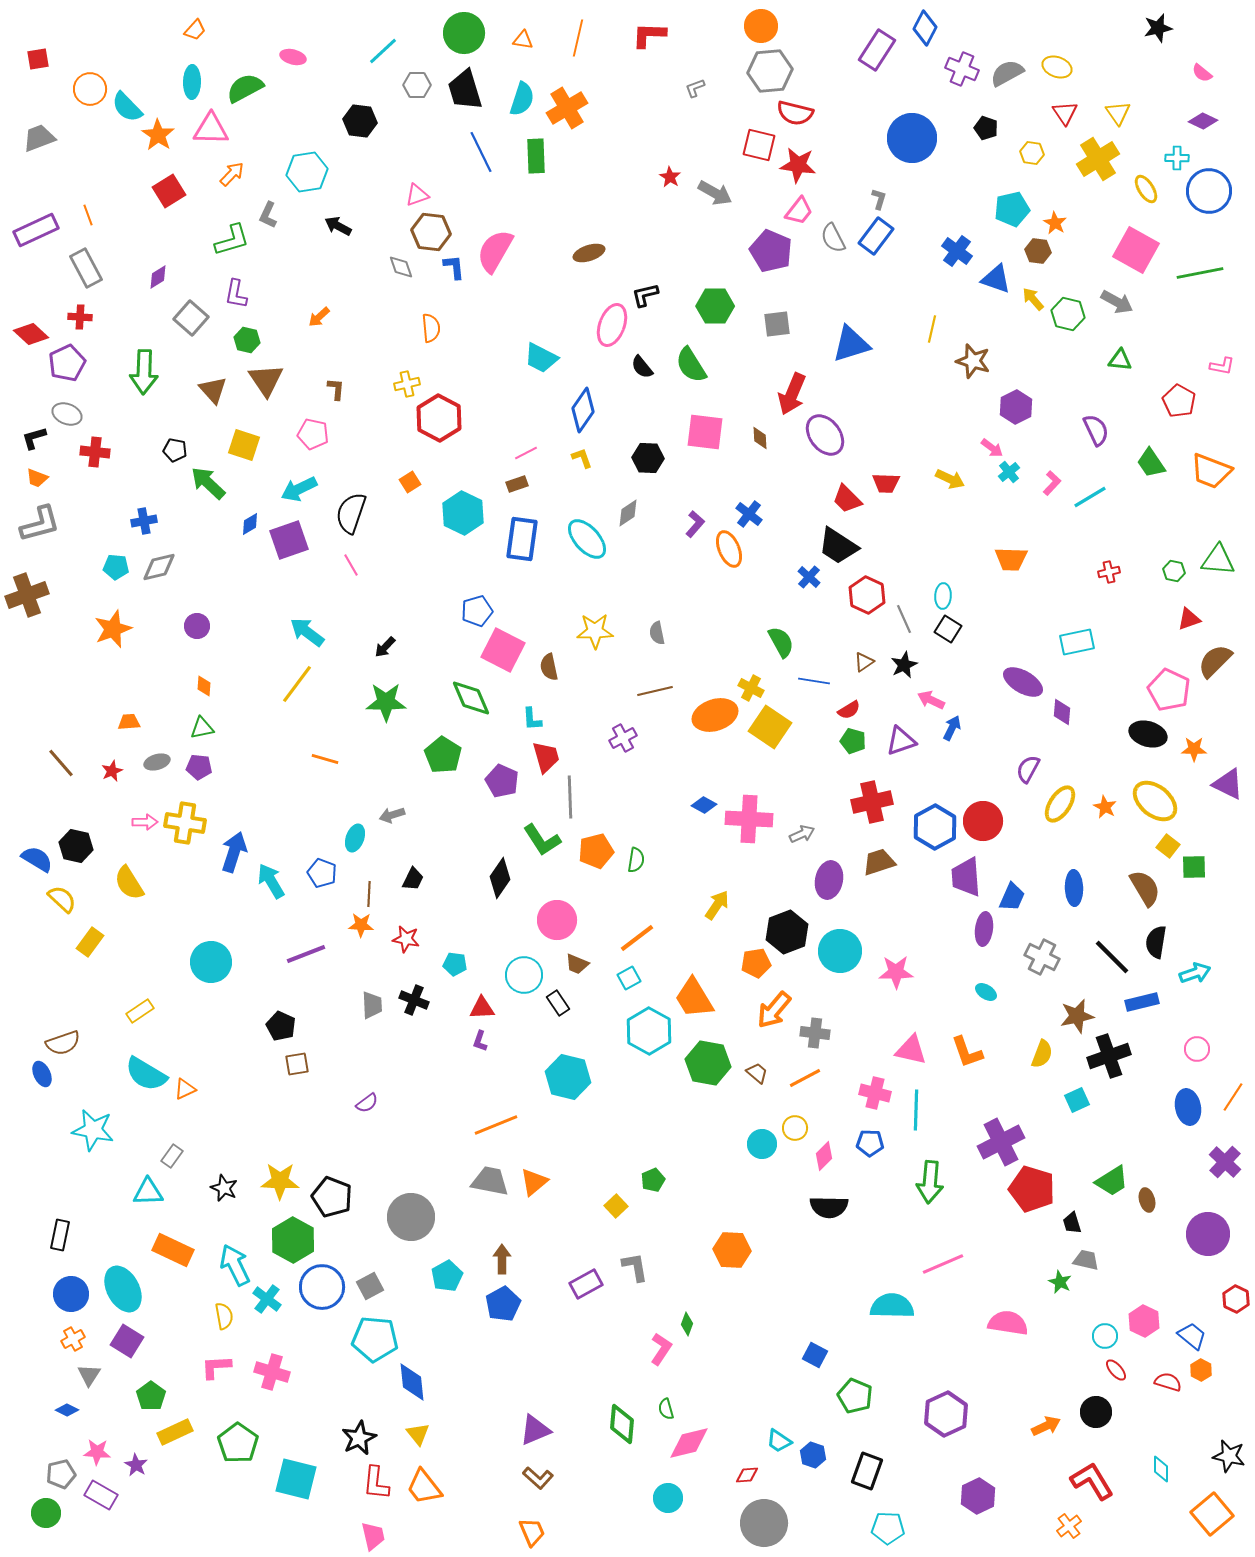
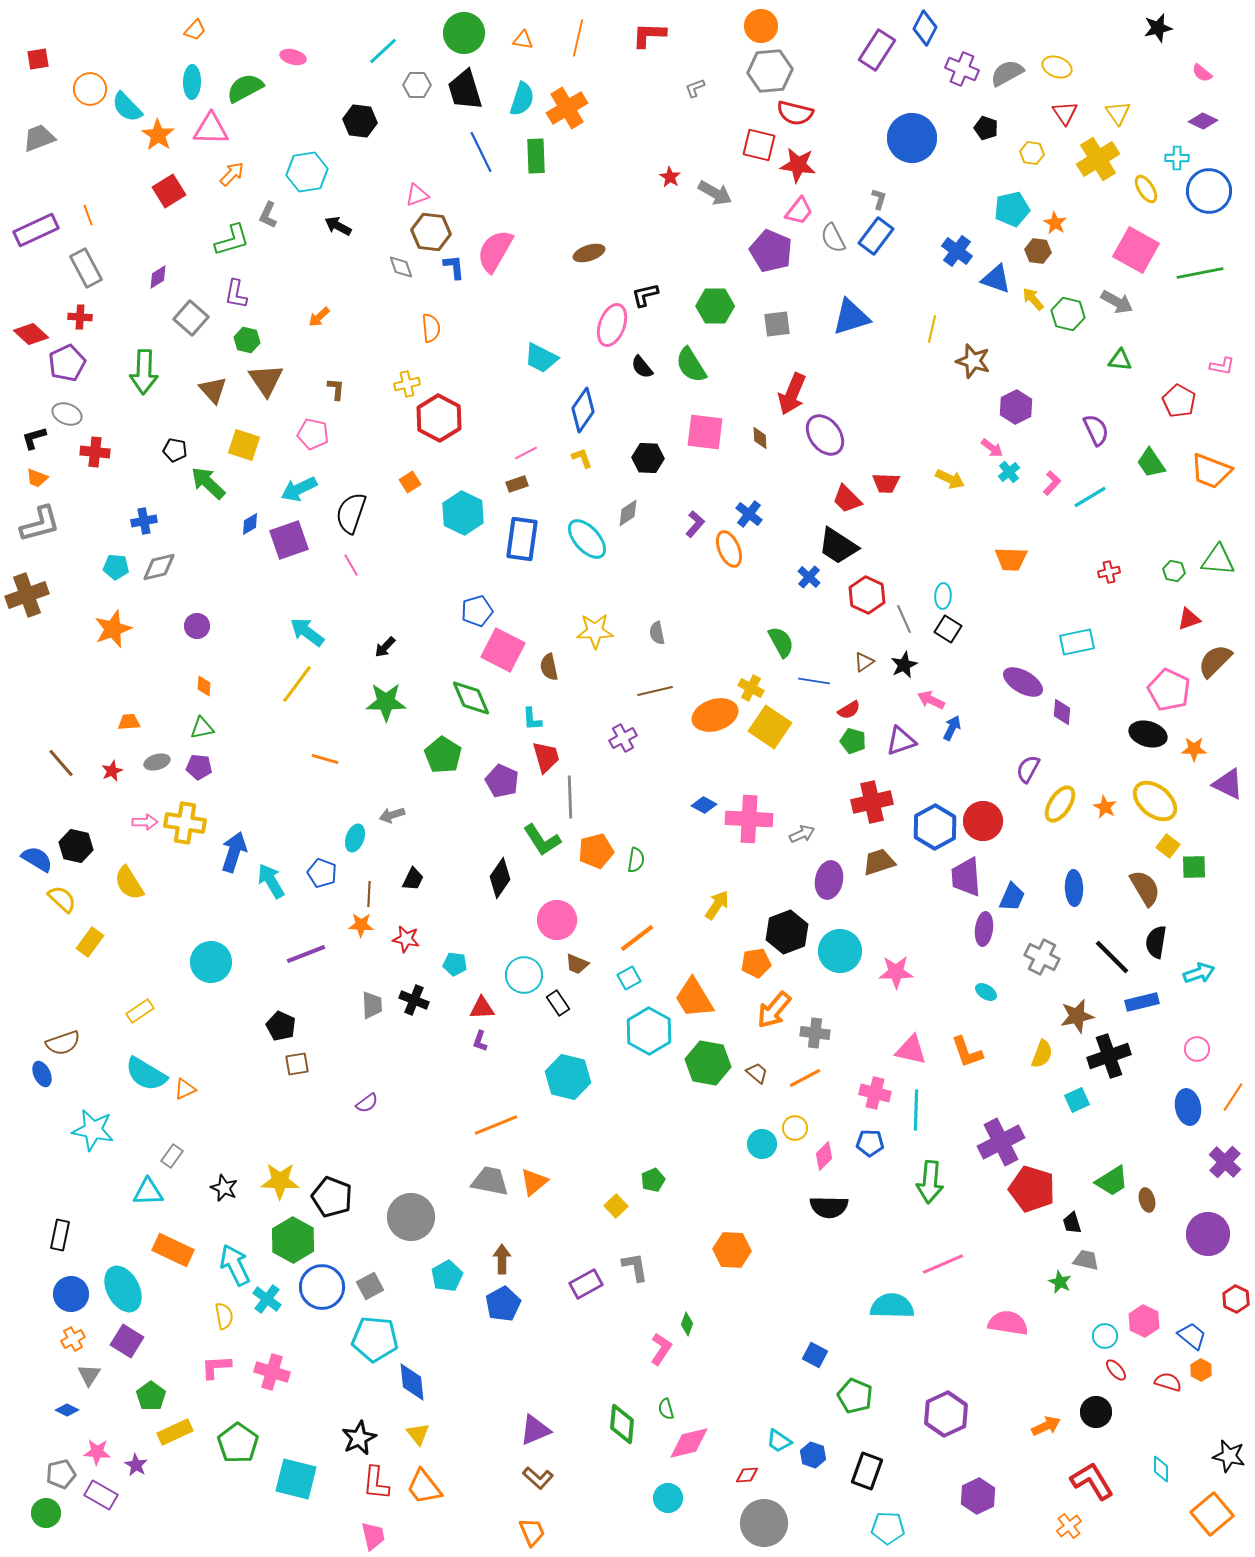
blue triangle at (851, 344): moved 27 px up
cyan arrow at (1195, 973): moved 4 px right
